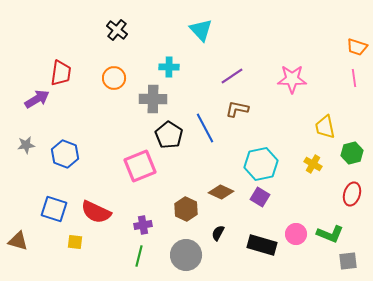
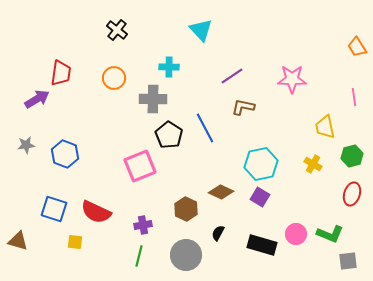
orange trapezoid: rotated 40 degrees clockwise
pink line: moved 19 px down
brown L-shape: moved 6 px right, 2 px up
green hexagon: moved 3 px down
